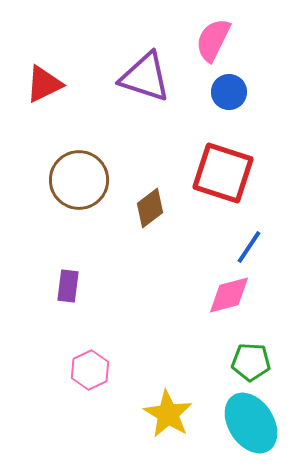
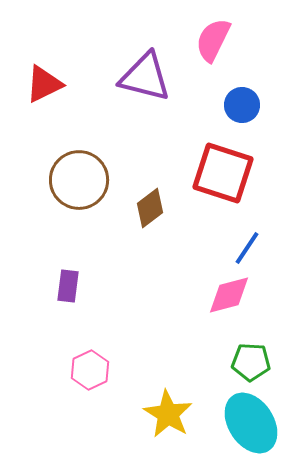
purple triangle: rotated 4 degrees counterclockwise
blue circle: moved 13 px right, 13 px down
blue line: moved 2 px left, 1 px down
